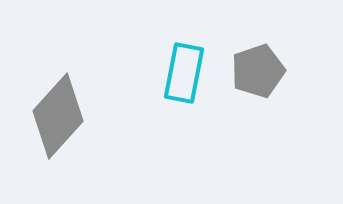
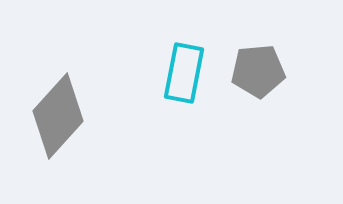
gray pentagon: rotated 14 degrees clockwise
